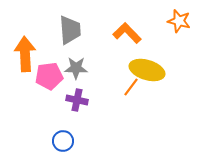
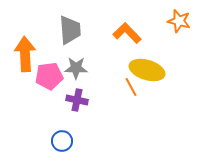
orange line: rotated 66 degrees counterclockwise
blue circle: moved 1 px left
